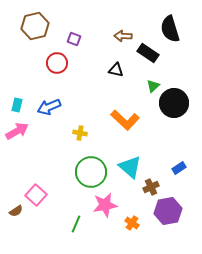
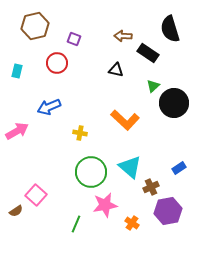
cyan rectangle: moved 34 px up
